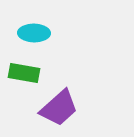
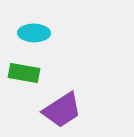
purple trapezoid: moved 3 px right, 2 px down; rotated 9 degrees clockwise
